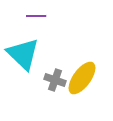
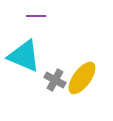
cyan triangle: moved 1 px right, 2 px down; rotated 21 degrees counterclockwise
gray cross: rotated 10 degrees clockwise
